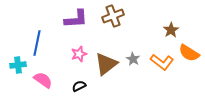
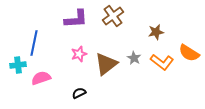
brown cross: rotated 15 degrees counterclockwise
brown star: moved 15 px left, 2 px down; rotated 21 degrees clockwise
blue line: moved 3 px left
gray star: moved 1 px right, 1 px up
pink semicircle: moved 2 px left, 2 px up; rotated 54 degrees counterclockwise
black semicircle: moved 7 px down
